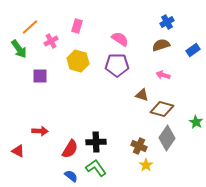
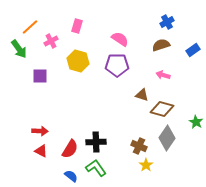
red triangle: moved 23 px right
